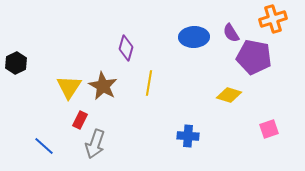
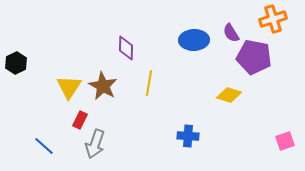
blue ellipse: moved 3 px down
purple diamond: rotated 15 degrees counterclockwise
pink square: moved 16 px right, 12 px down
